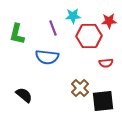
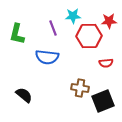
brown cross: rotated 36 degrees counterclockwise
black square: rotated 15 degrees counterclockwise
